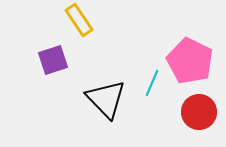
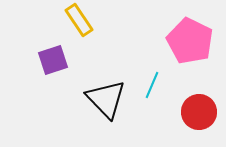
pink pentagon: moved 20 px up
cyan line: moved 2 px down
